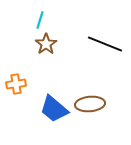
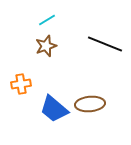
cyan line: moved 7 px right; rotated 42 degrees clockwise
brown star: moved 2 px down; rotated 15 degrees clockwise
orange cross: moved 5 px right
